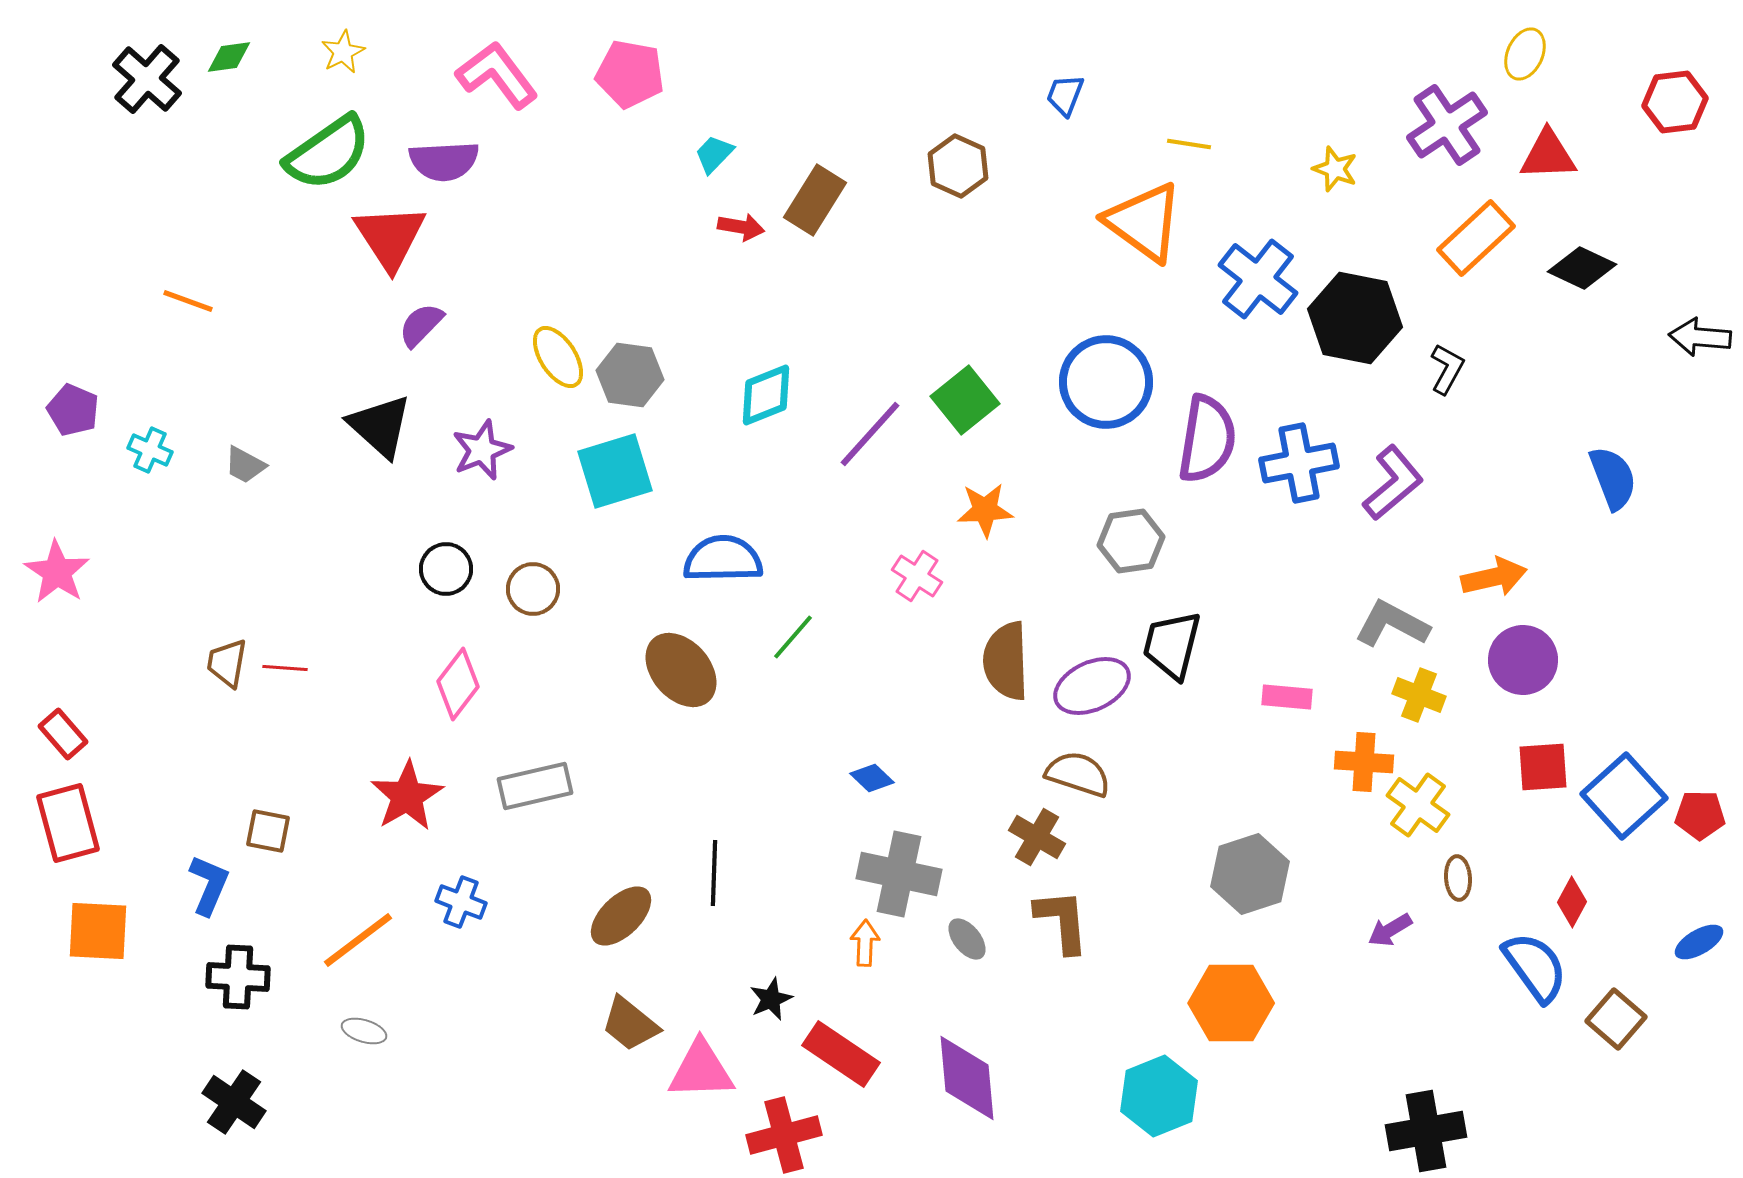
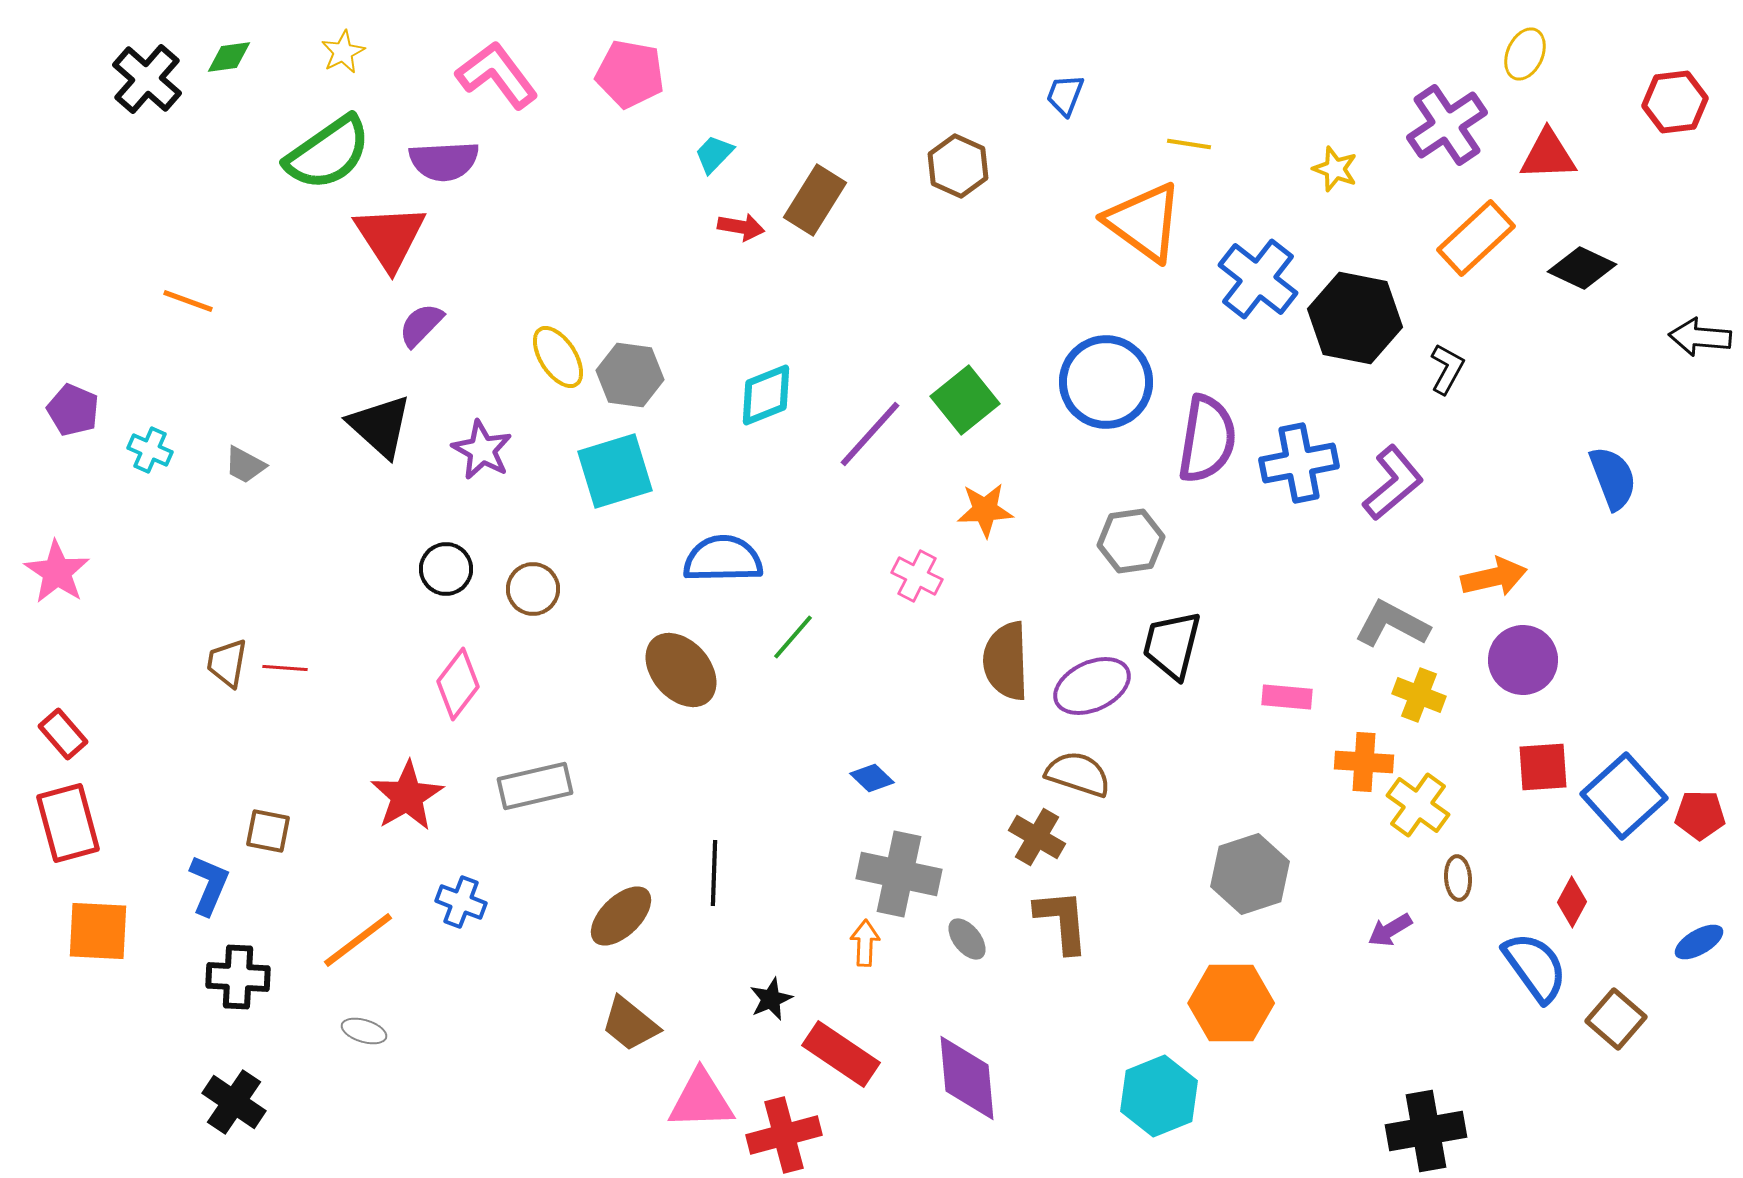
purple star at (482, 450): rotated 22 degrees counterclockwise
pink cross at (917, 576): rotated 6 degrees counterclockwise
pink triangle at (701, 1070): moved 30 px down
